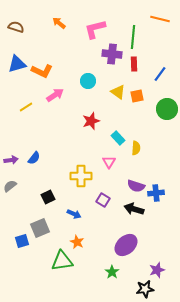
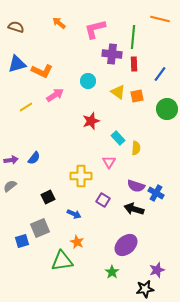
blue cross: rotated 35 degrees clockwise
